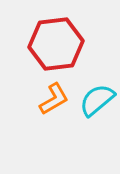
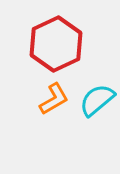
red hexagon: rotated 18 degrees counterclockwise
